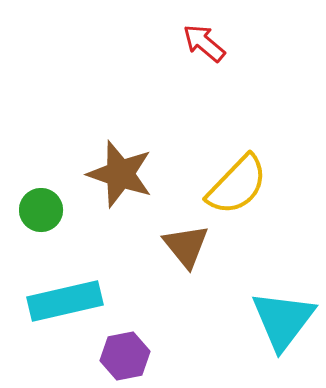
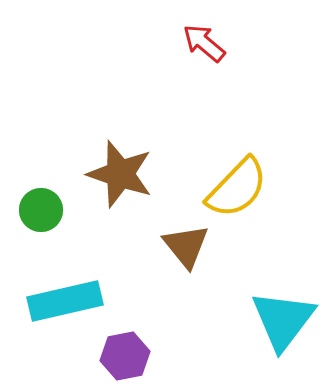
yellow semicircle: moved 3 px down
